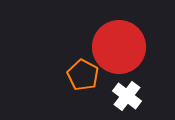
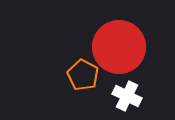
white cross: rotated 12 degrees counterclockwise
